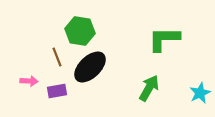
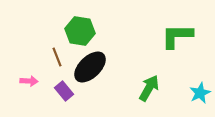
green L-shape: moved 13 px right, 3 px up
purple rectangle: moved 7 px right; rotated 60 degrees clockwise
